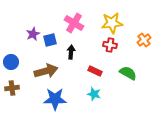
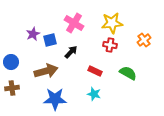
black arrow: rotated 40 degrees clockwise
